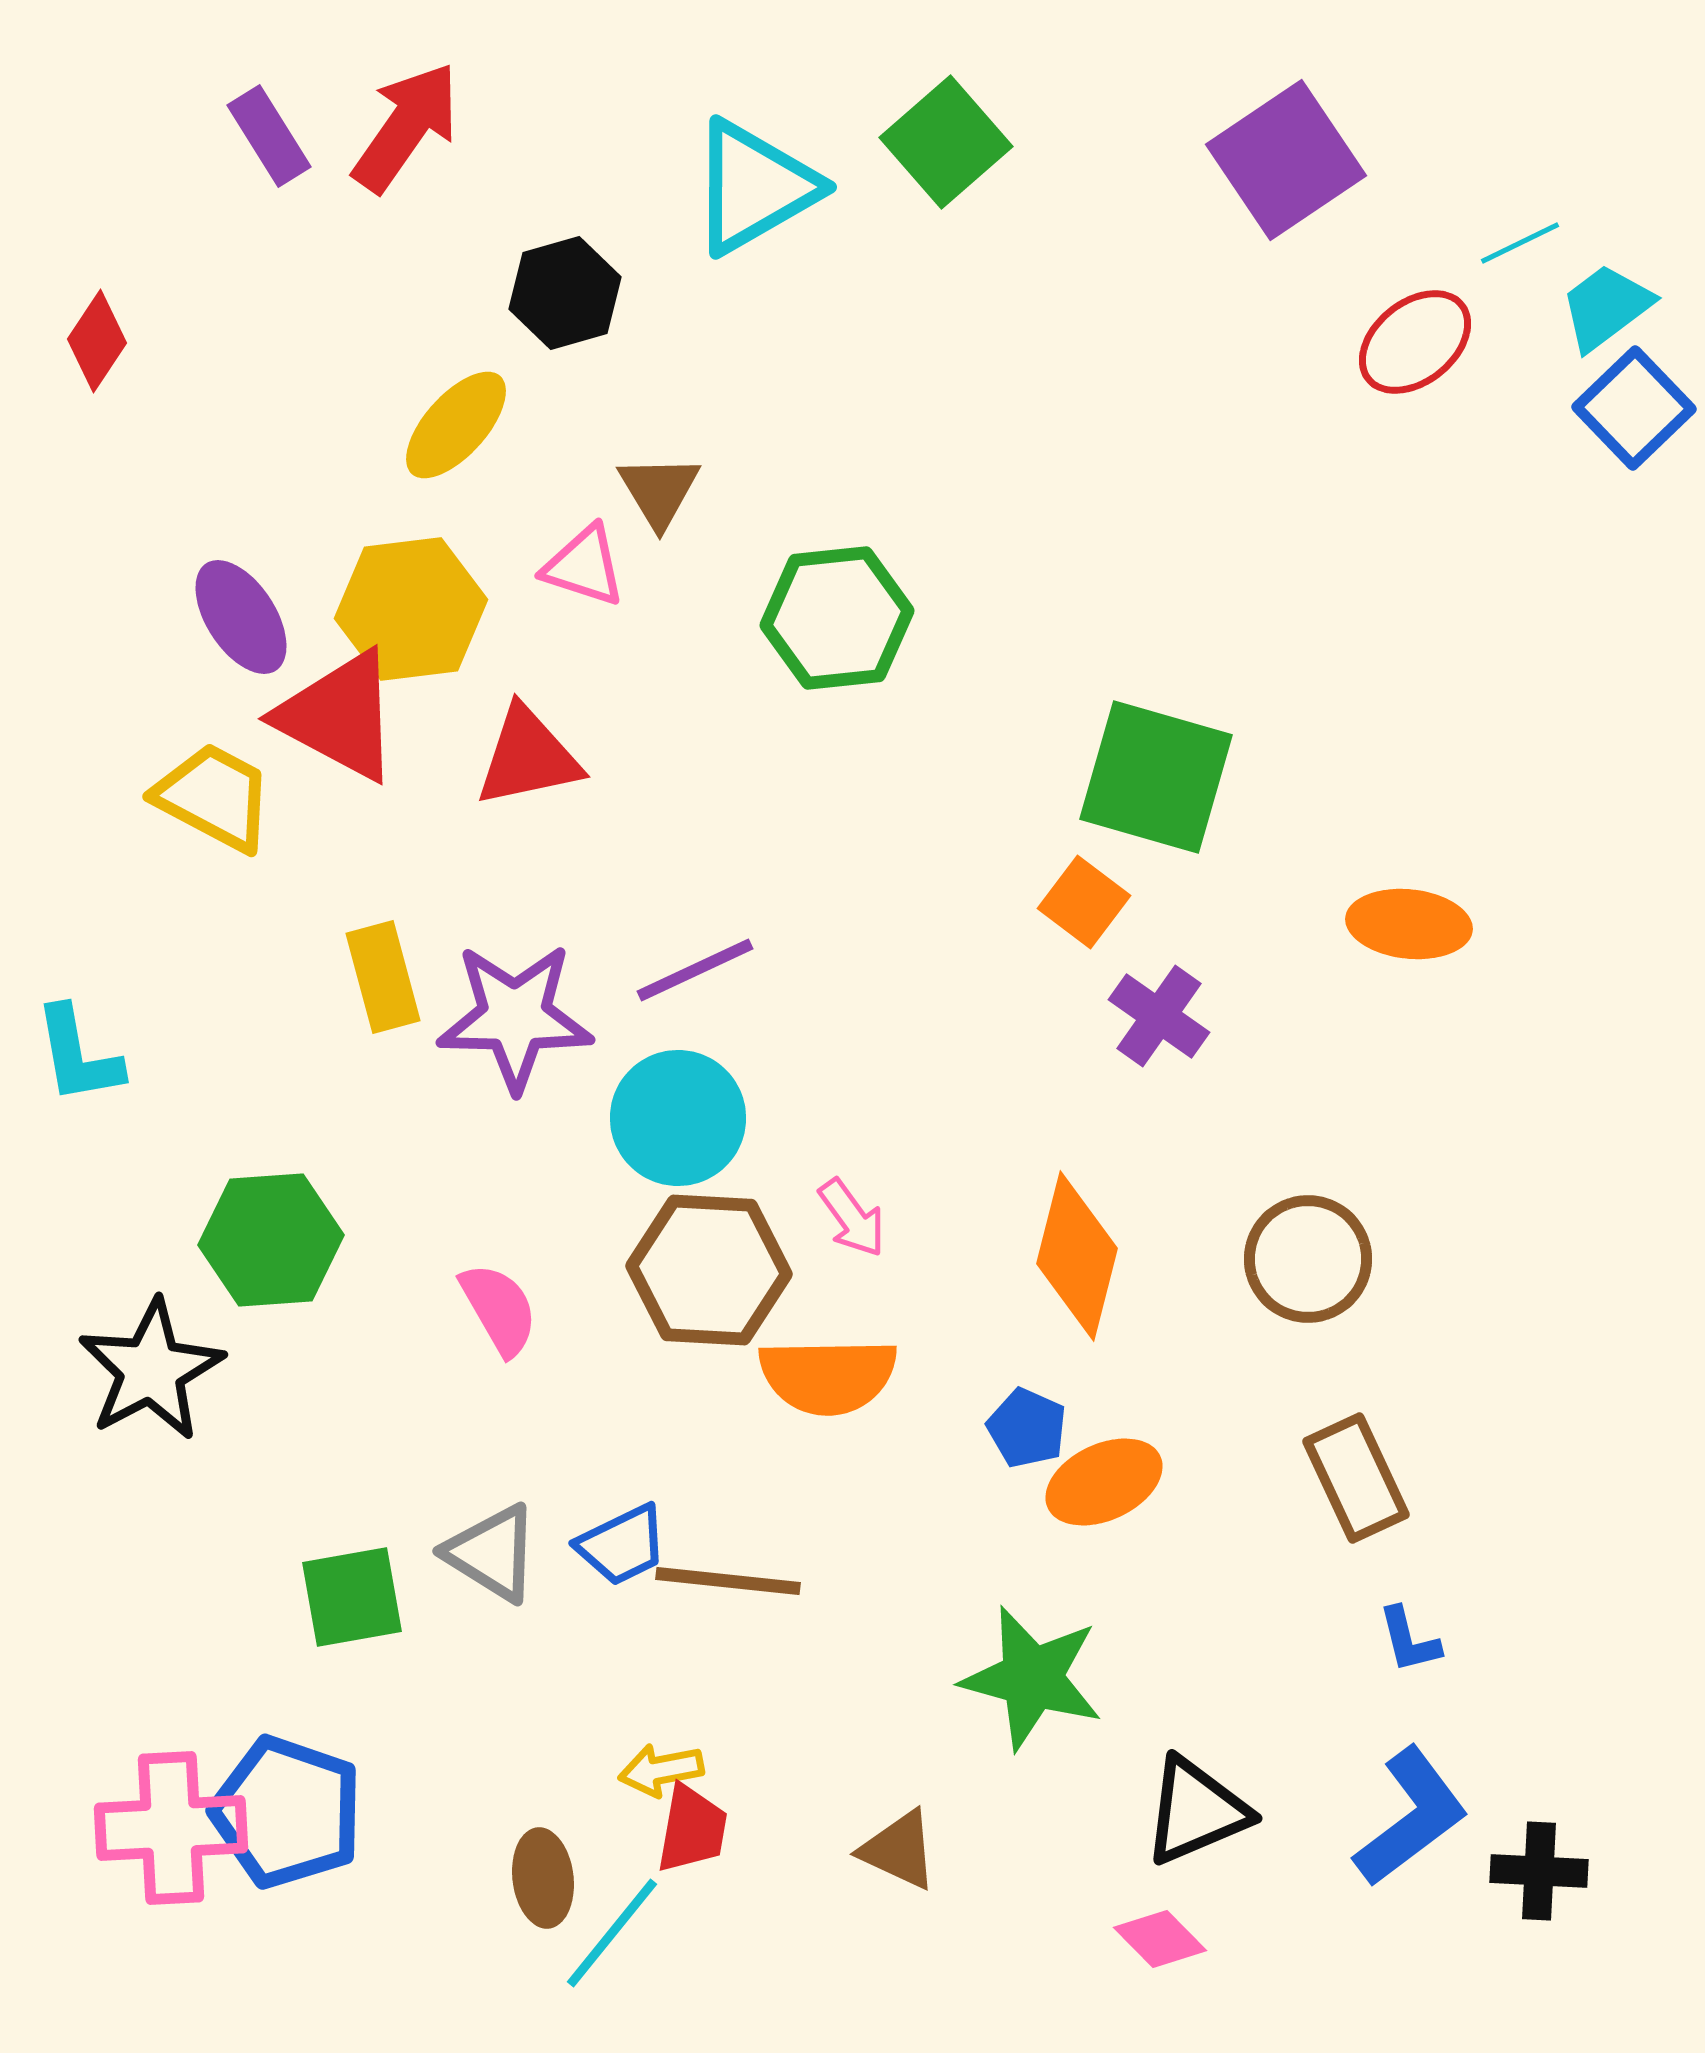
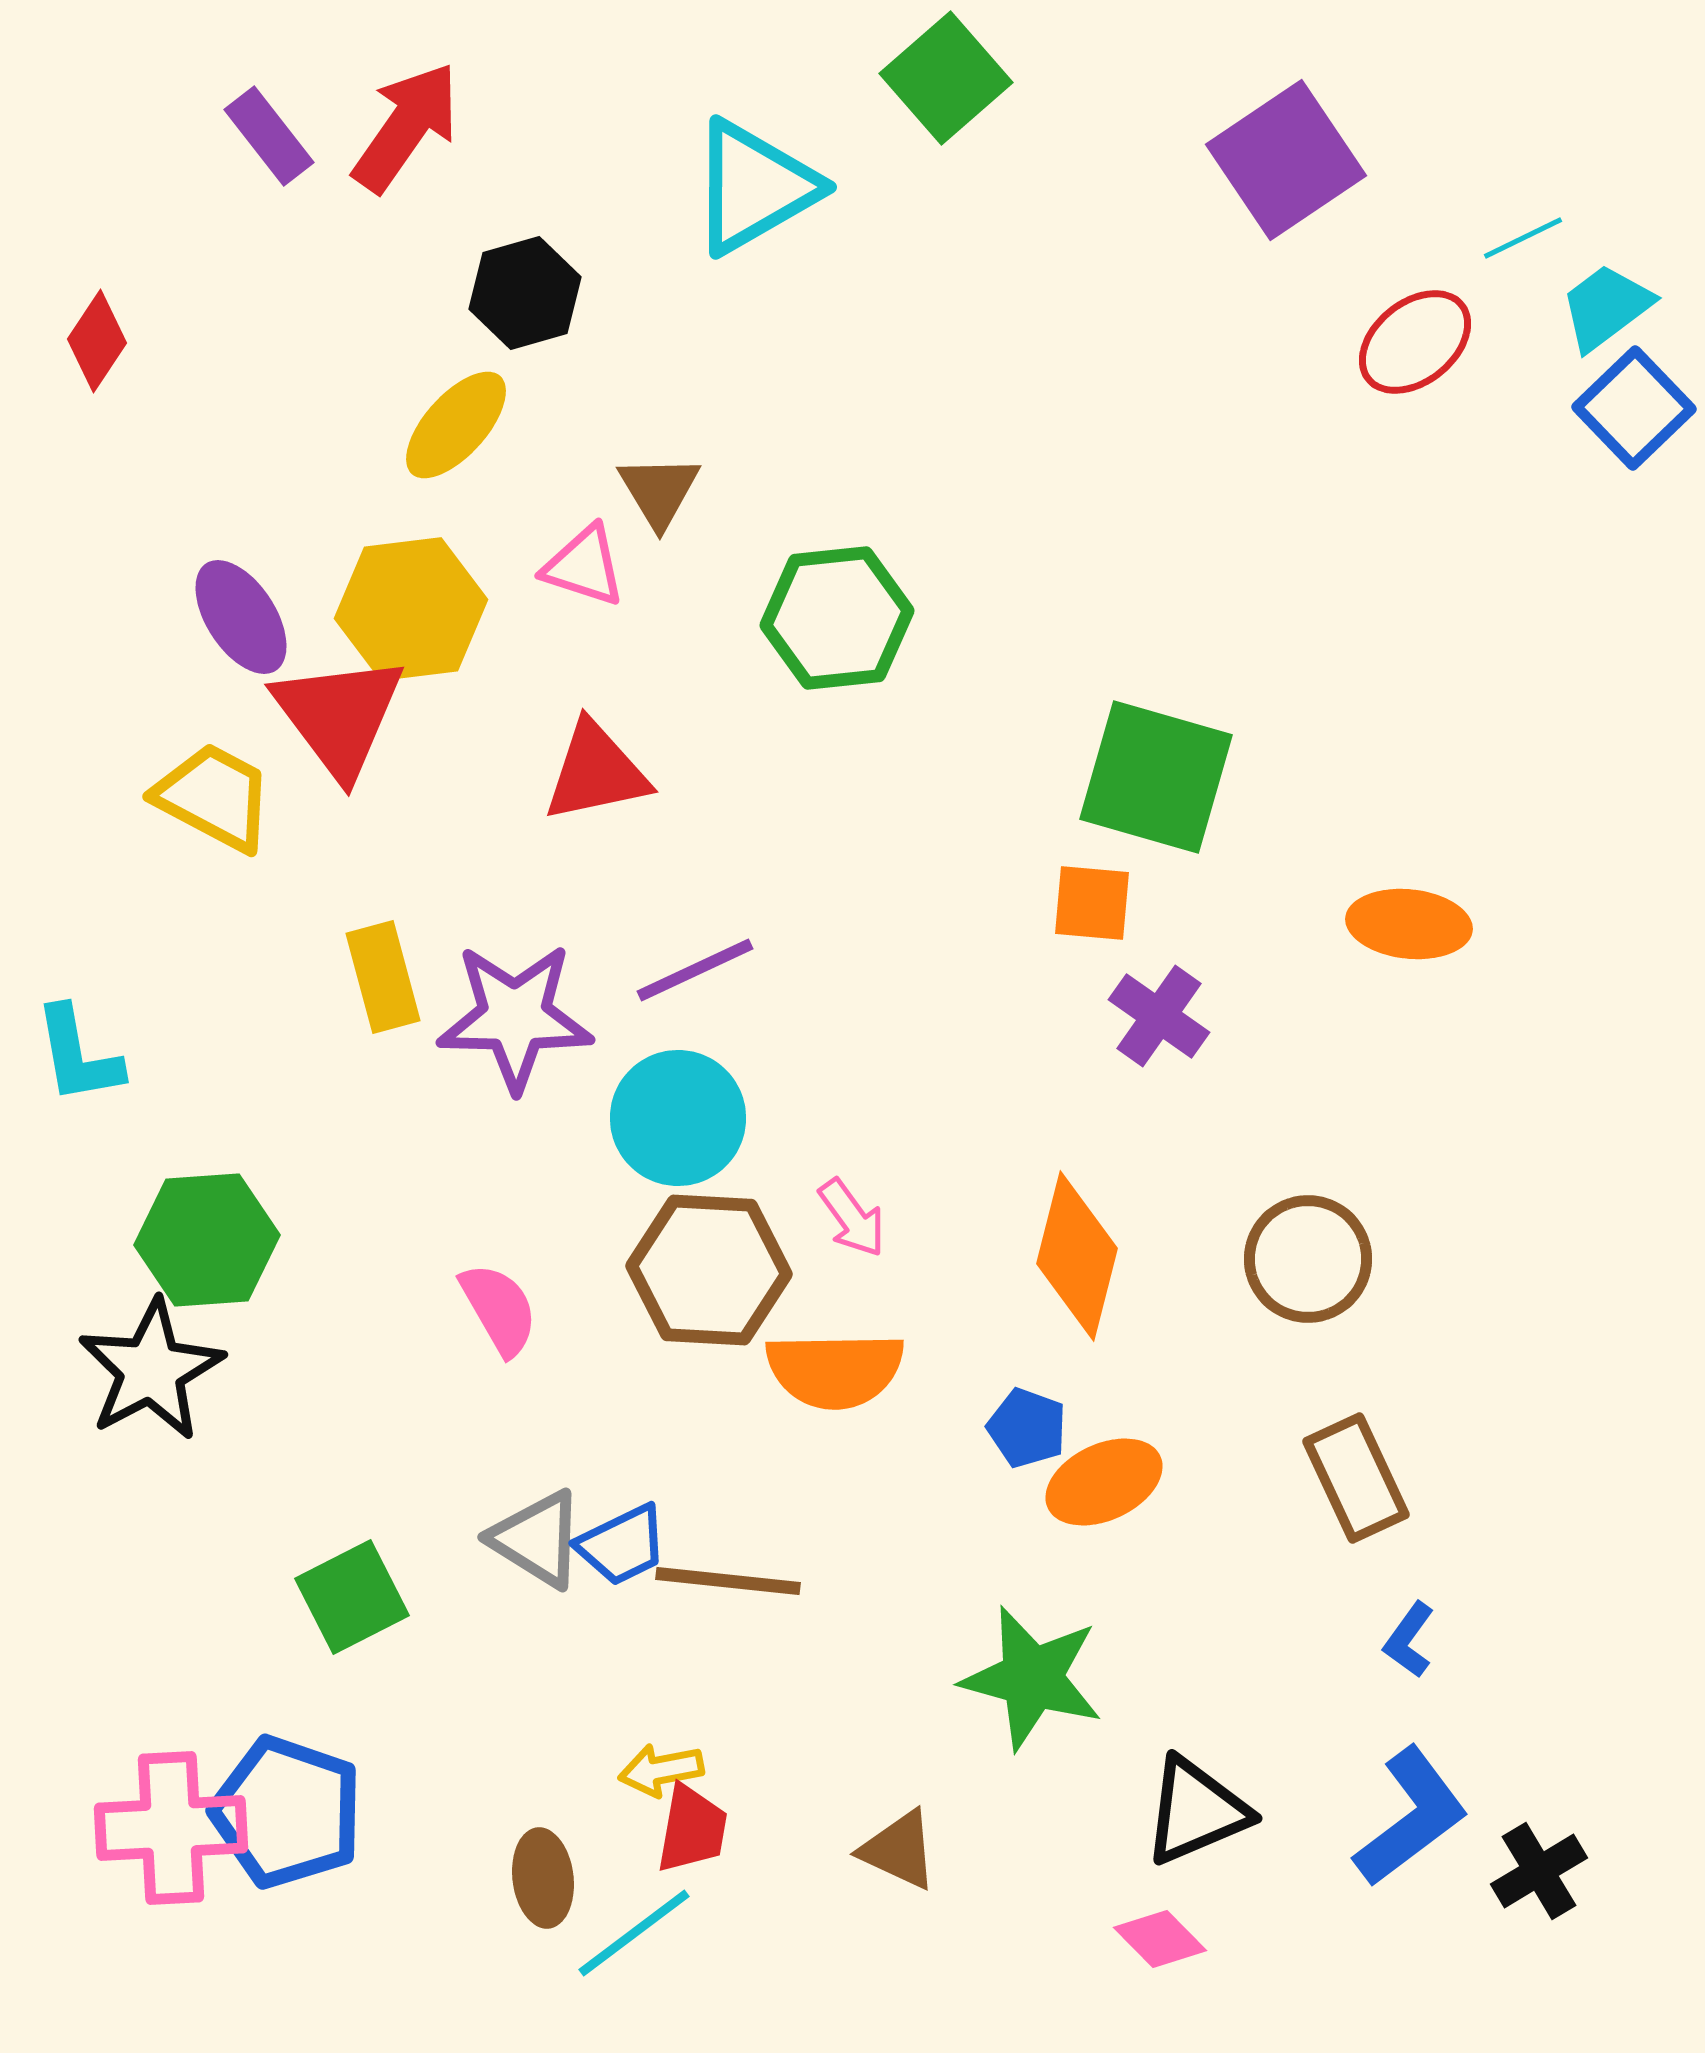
purple rectangle at (269, 136): rotated 6 degrees counterclockwise
green square at (946, 142): moved 64 px up
cyan line at (1520, 243): moved 3 px right, 5 px up
black hexagon at (565, 293): moved 40 px left
red triangle at (339, 716): rotated 25 degrees clockwise
red triangle at (528, 757): moved 68 px right, 15 px down
orange square at (1084, 902): moved 8 px right, 1 px down; rotated 32 degrees counterclockwise
green hexagon at (271, 1240): moved 64 px left
orange semicircle at (828, 1376): moved 7 px right, 6 px up
blue pentagon at (1027, 1428): rotated 4 degrees counterclockwise
gray triangle at (492, 1553): moved 45 px right, 14 px up
green square at (352, 1597): rotated 17 degrees counterclockwise
blue L-shape at (1409, 1640): rotated 50 degrees clockwise
black cross at (1539, 1871): rotated 34 degrees counterclockwise
cyan line at (612, 1933): moved 22 px right; rotated 14 degrees clockwise
